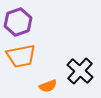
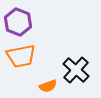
purple hexagon: rotated 20 degrees counterclockwise
black cross: moved 4 px left, 1 px up
